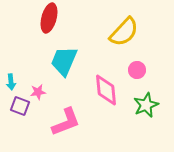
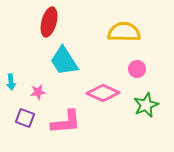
red ellipse: moved 4 px down
yellow semicircle: rotated 132 degrees counterclockwise
cyan trapezoid: rotated 56 degrees counterclockwise
pink circle: moved 1 px up
pink diamond: moved 3 px left, 3 px down; rotated 60 degrees counterclockwise
purple square: moved 5 px right, 12 px down
pink L-shape: rotated 16 degrees clockwise
